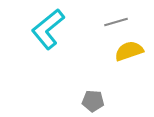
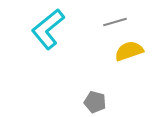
gray line: moved 1 px left
gray pentagon: moved 2 px right, 1 px down; rotated 10 degrees clockwise
